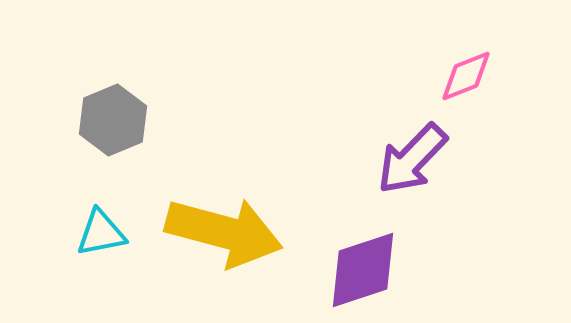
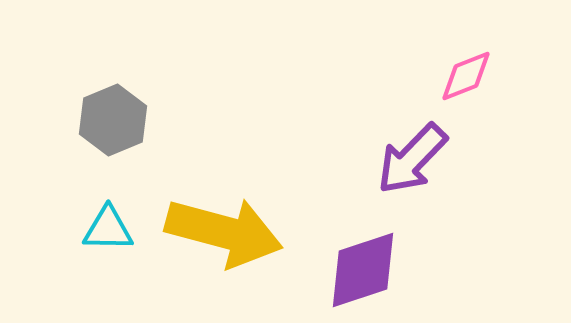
cyan triangle: moved 7 px right, 4 px up; rotated 12 degrees clockwise
